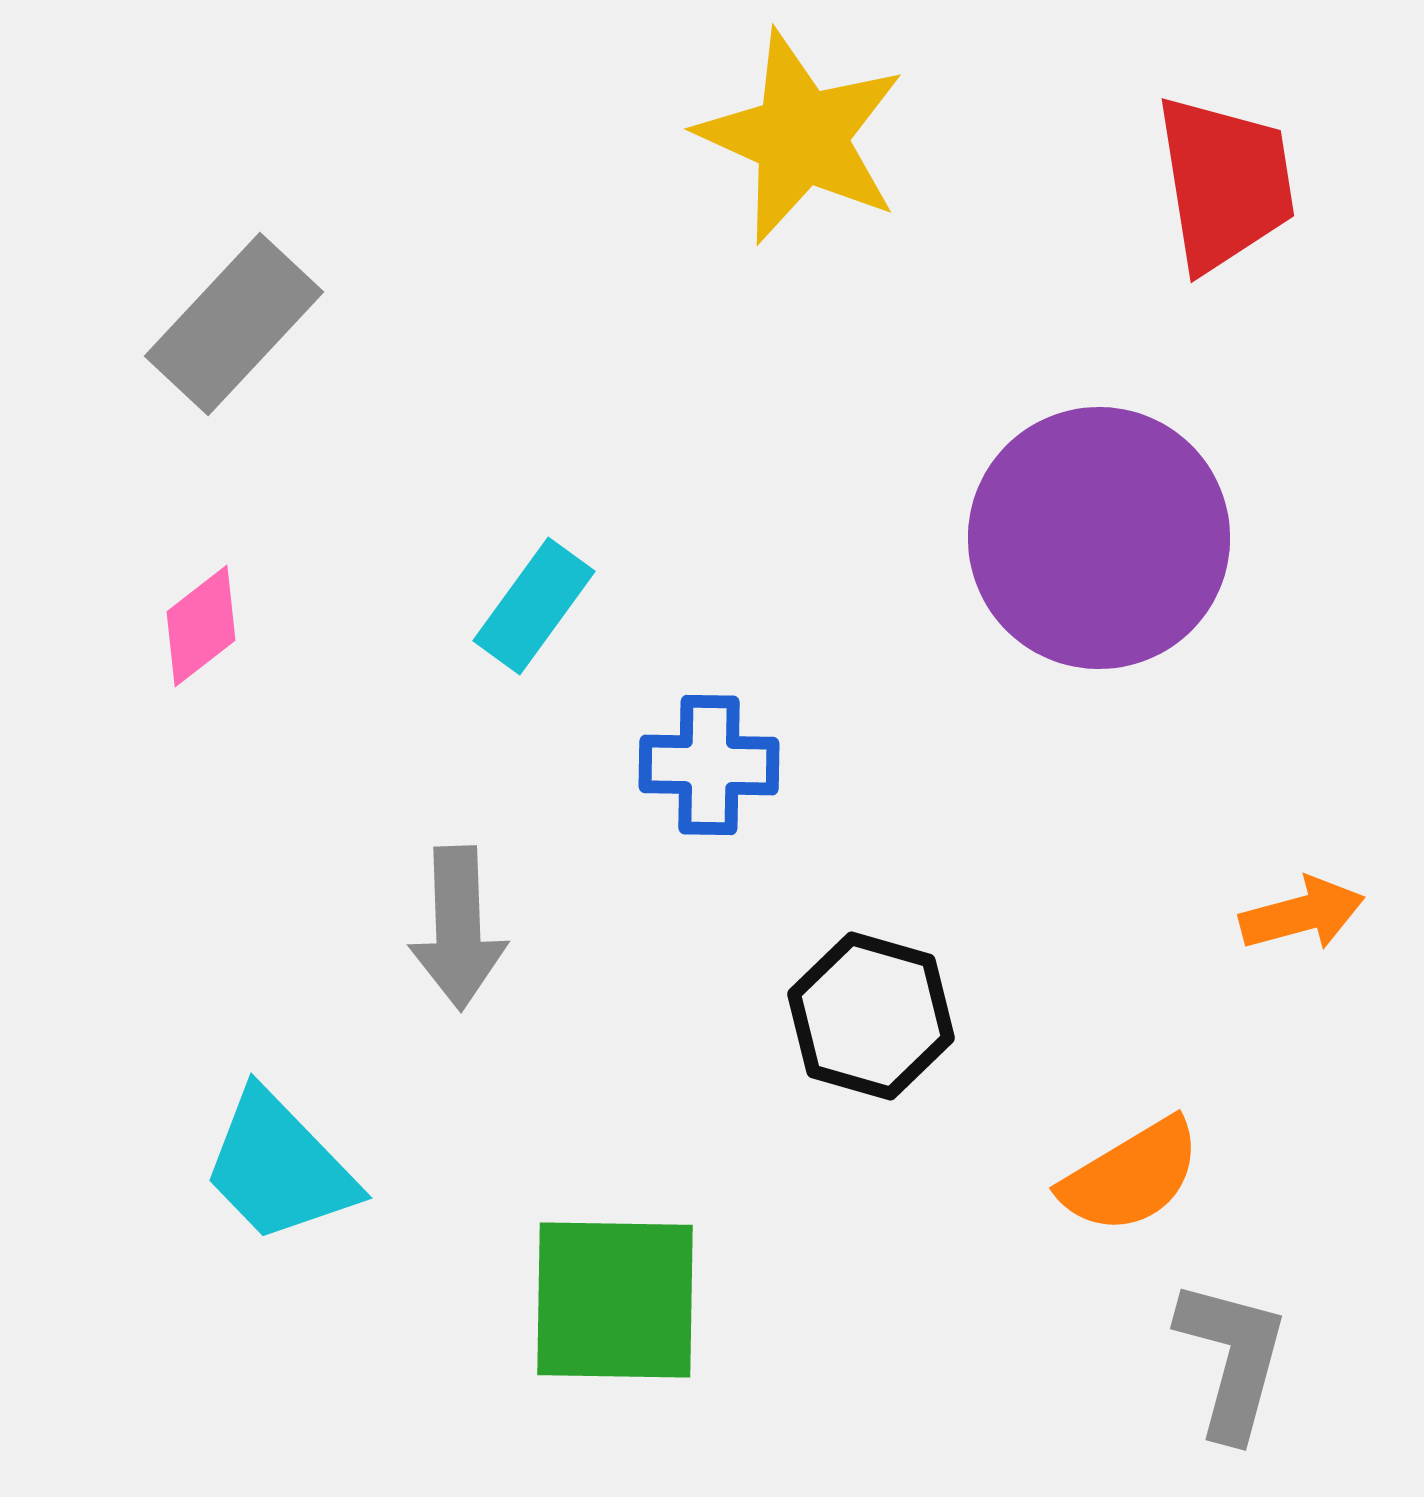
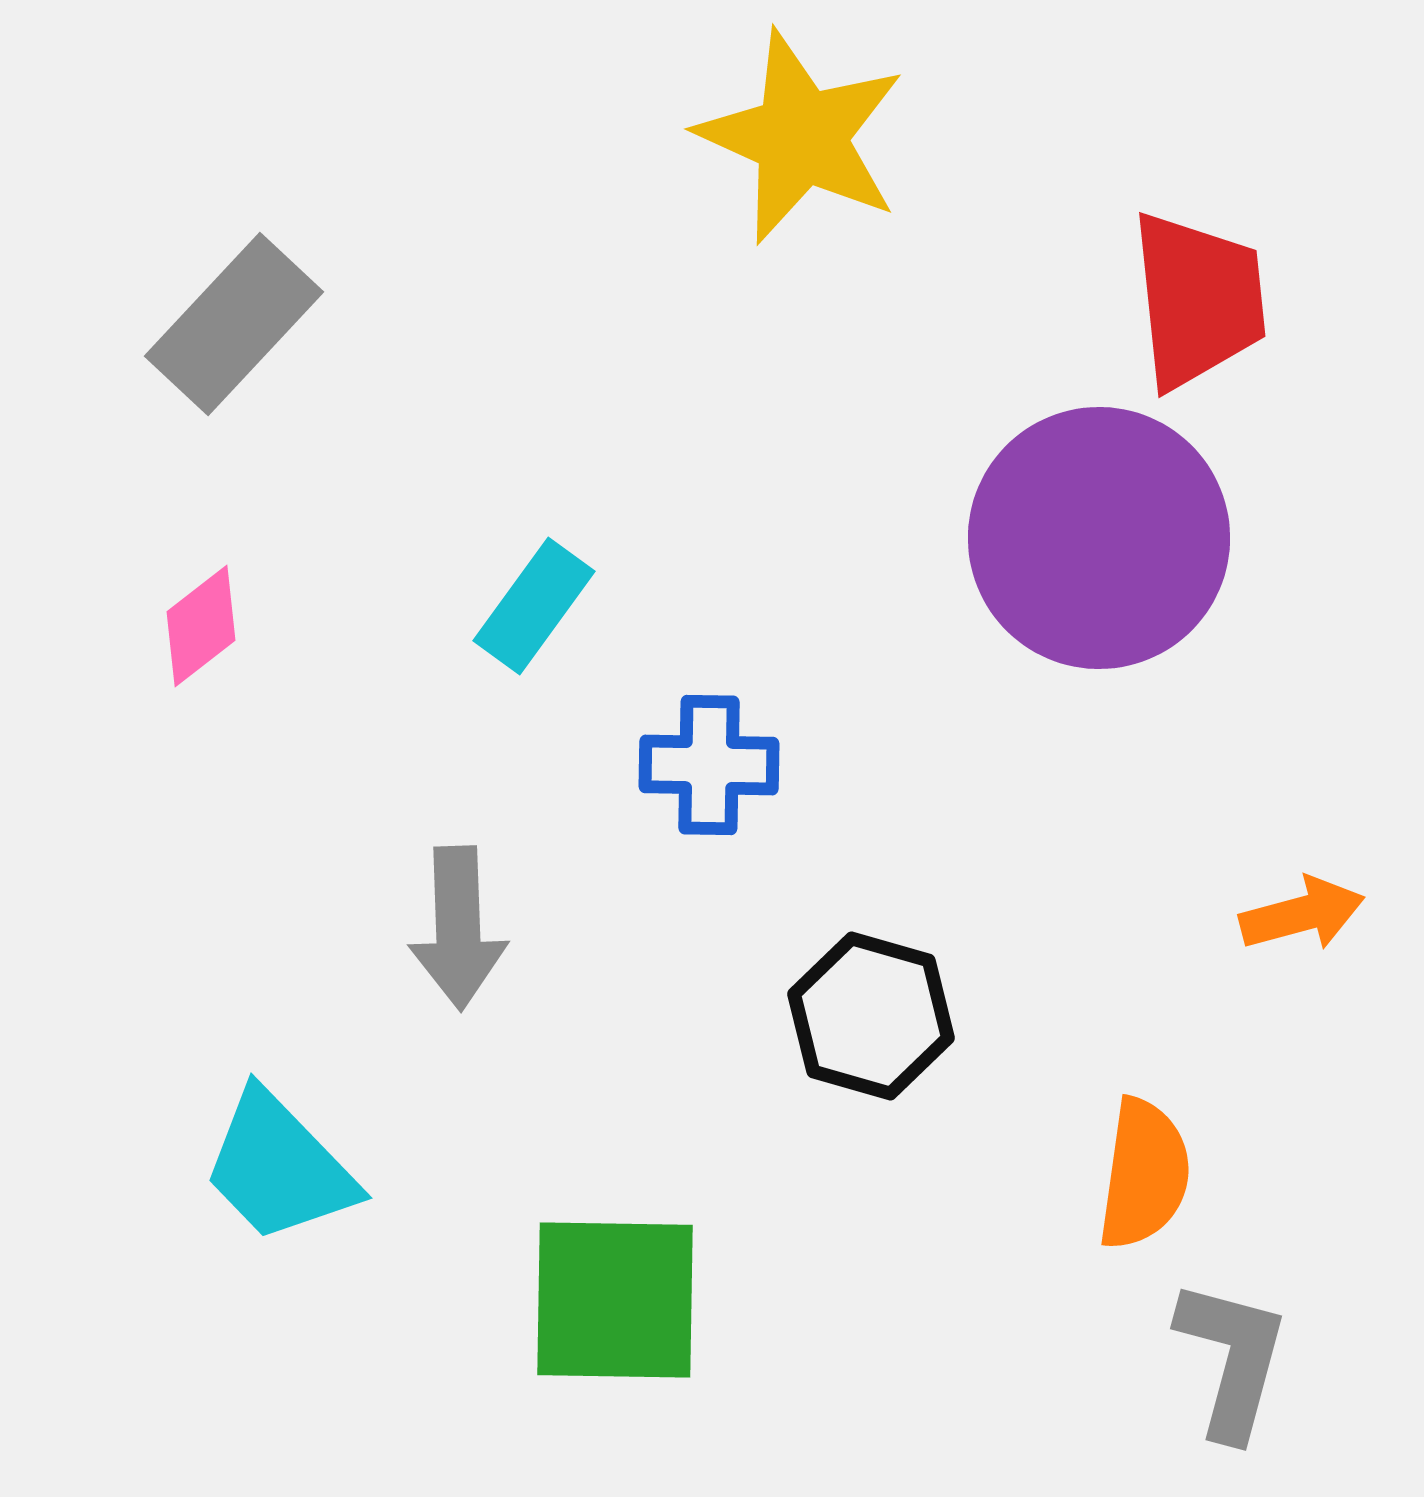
red trapezoid: moved 27 px left, 117 px down; rotated 3 degrees clockwise
orange semicircle: moved 13 px right, 2 px up; rotated 51 degrees counterclockwise
